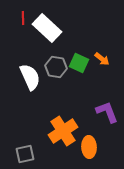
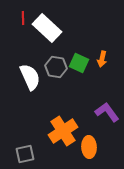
orange arrow: rotated 63 degrees clockwise
purple L-shape: rotated 15 degrees counterclockwise
